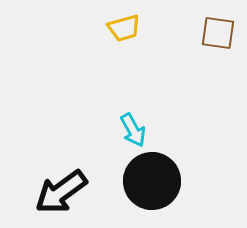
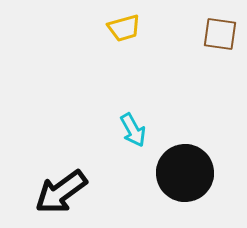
brown square: moved 2 px right, 1 px down
black circle: moved 33 px right, 8 px up
